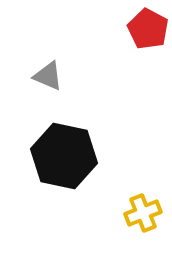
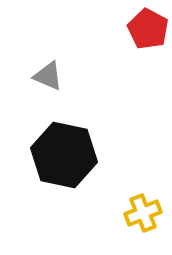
black hexagon: moved 1 px up
